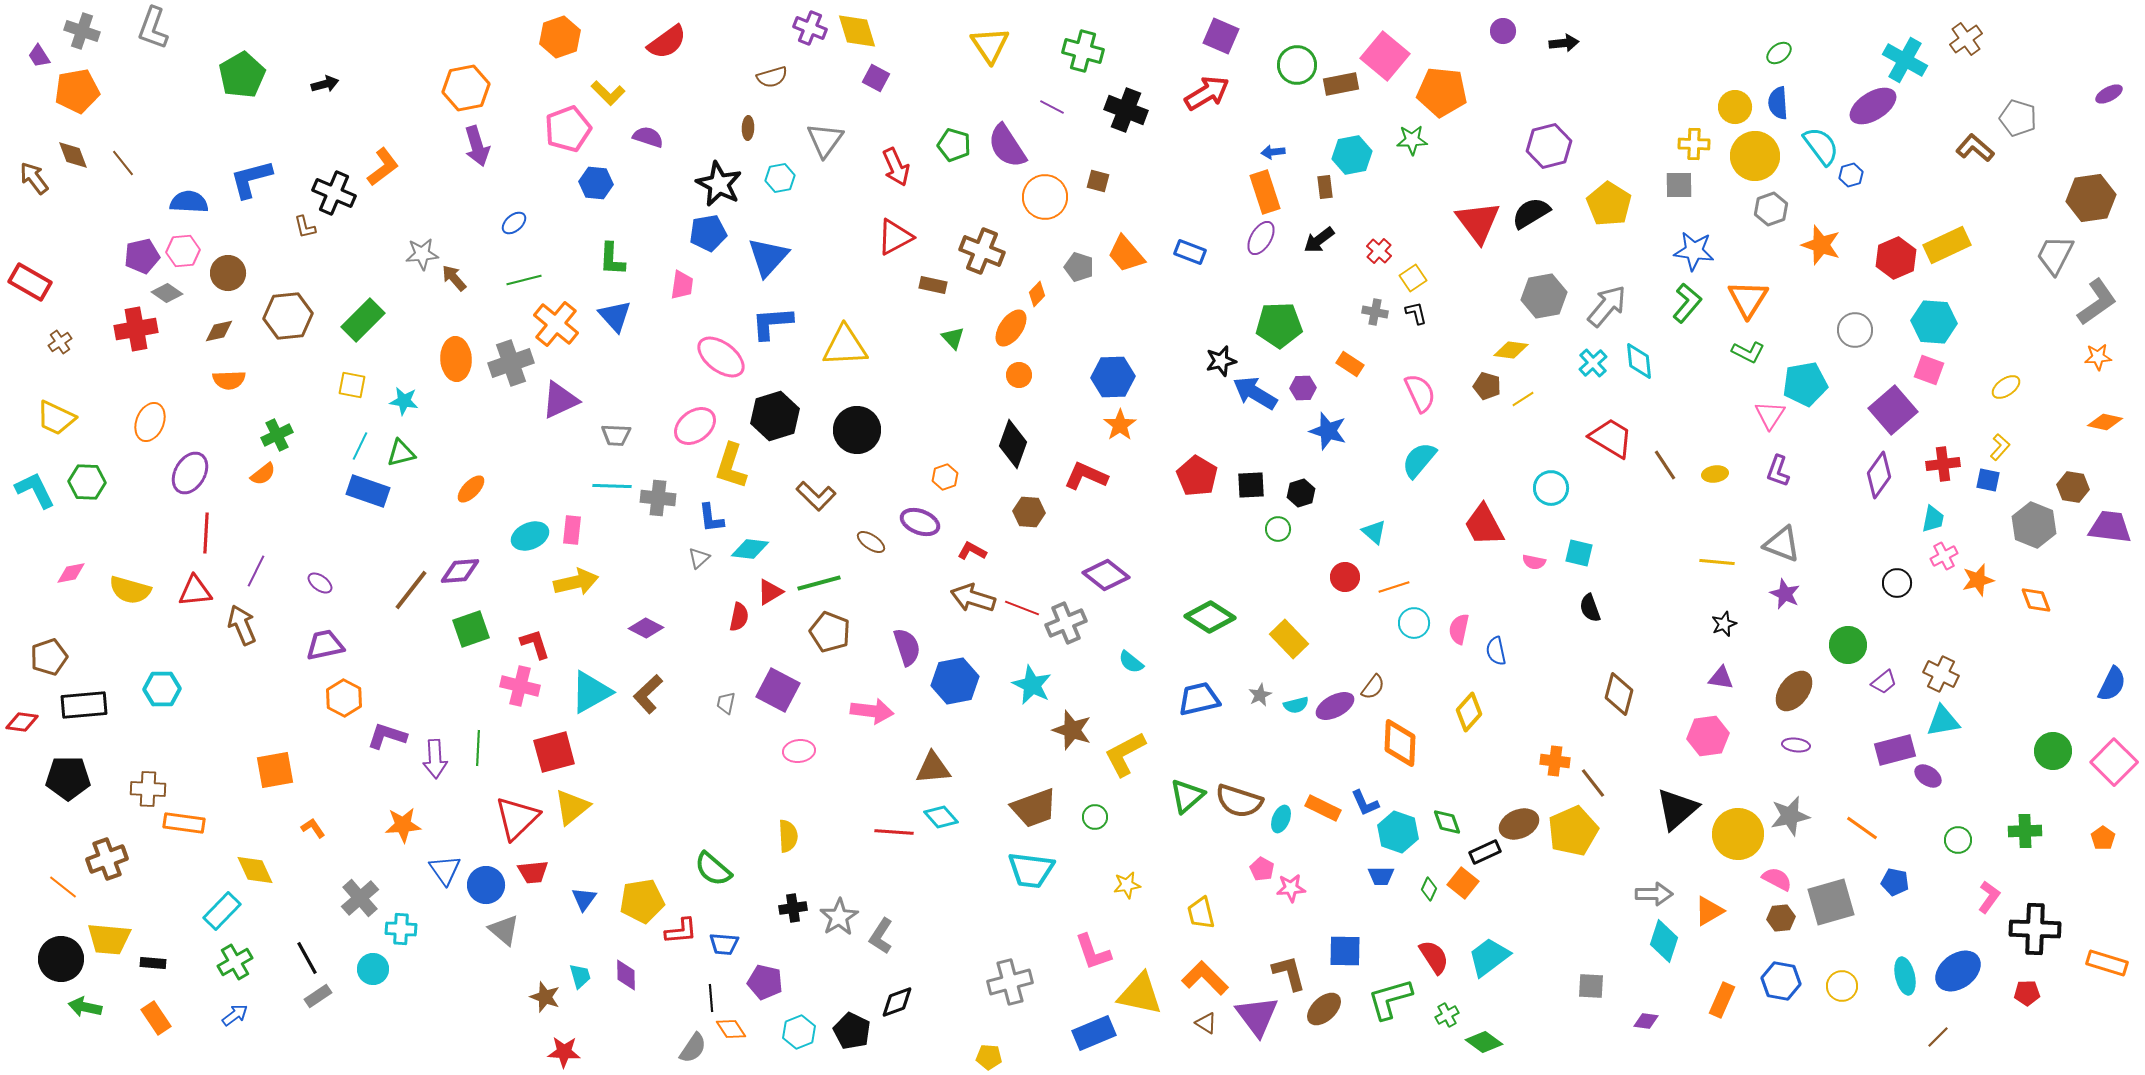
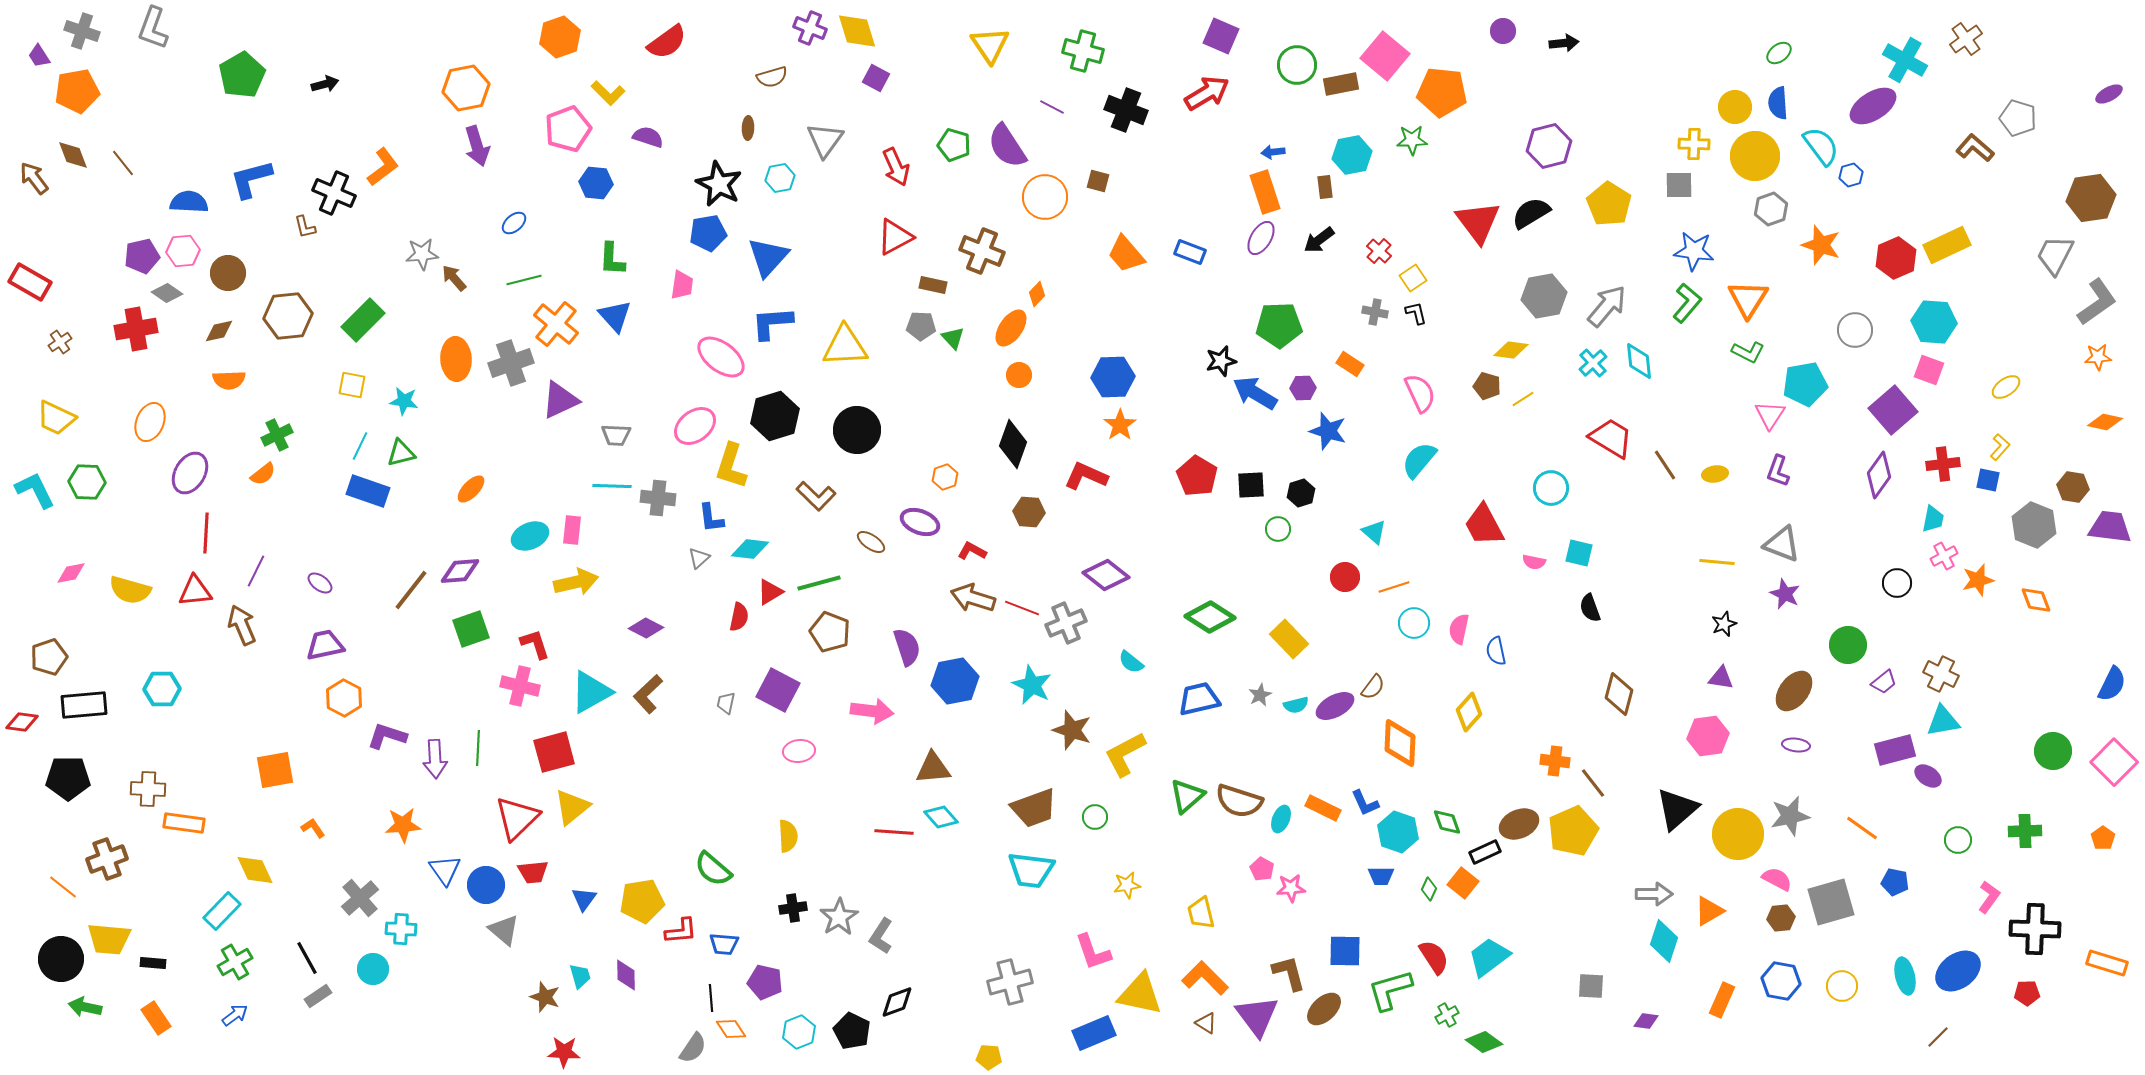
gray pentagon at (1079, 267): moved 158 px left, 59 px down; rotated 16 degrees counterclockwise
green L-shape at (1390, 999): moved 9 px up
